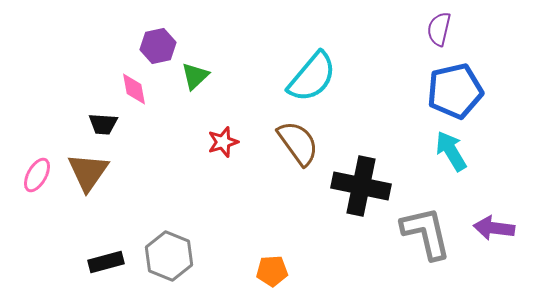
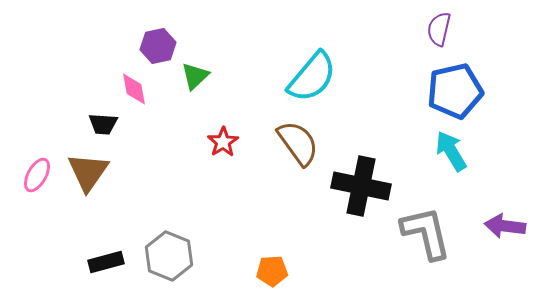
red star: rotated 16 degrees counterclockwise
purple arrow: moved 11 px right, 2 px up
